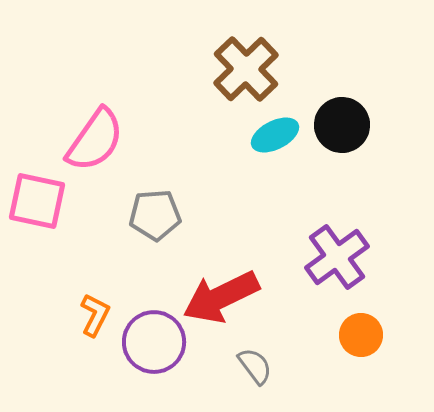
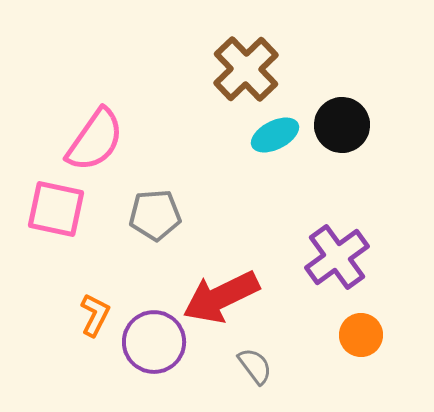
pink square: moved 19 px right, 8 px down
